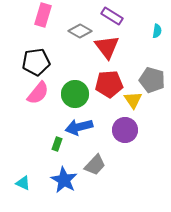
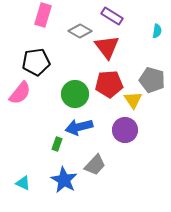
pink semicircle: moved 18 px left
